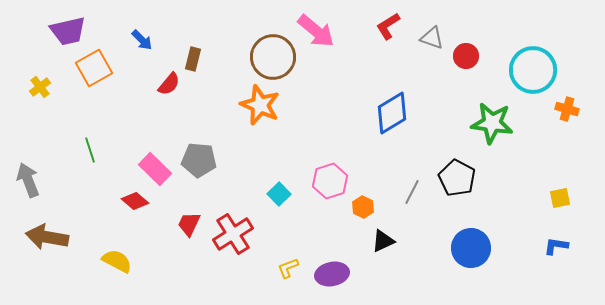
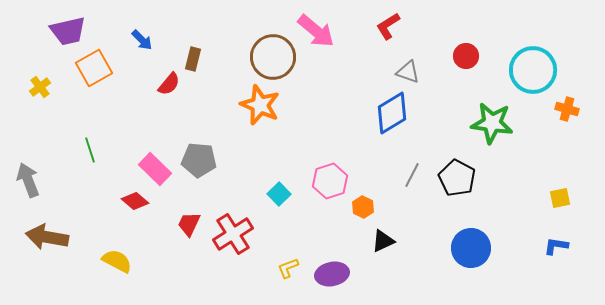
gray triangle: moved 24 px left, 34 px down
gray line: moved 17 px up
